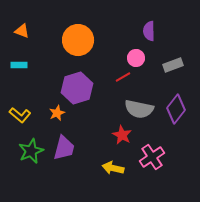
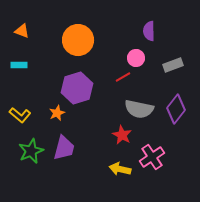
yellow arrow: moved 7 px right, 1 px down
